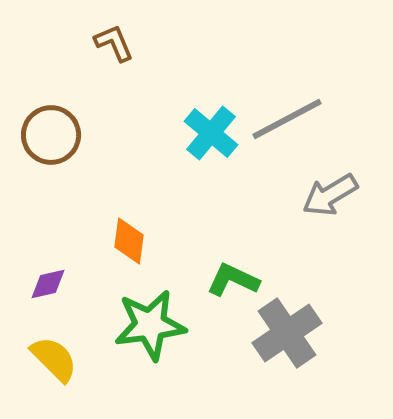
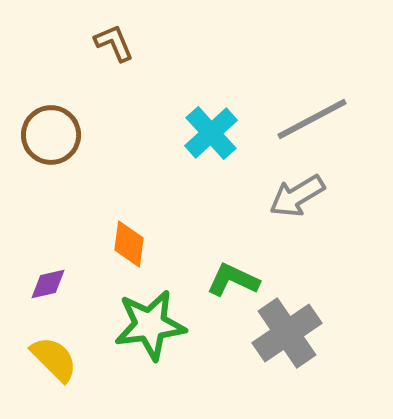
gray line: moved 25 px right
cyan cross: rotated 8 degrees clockwise
gray arrow: moved 33 px left, 1 px down
orange diamond: moved 3 px down
